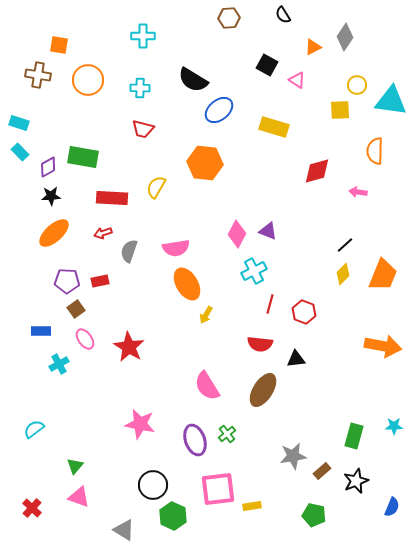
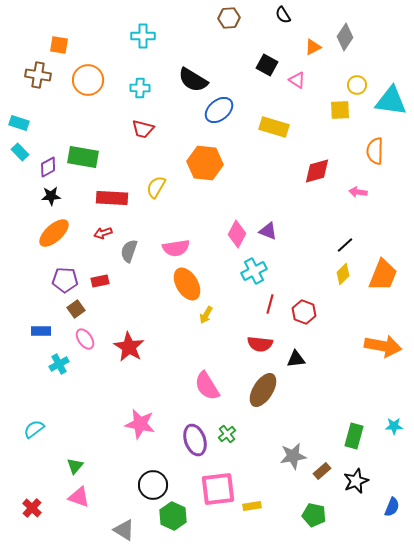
purple pentagon at (67, 281): moved 2 px left, 1 px up
